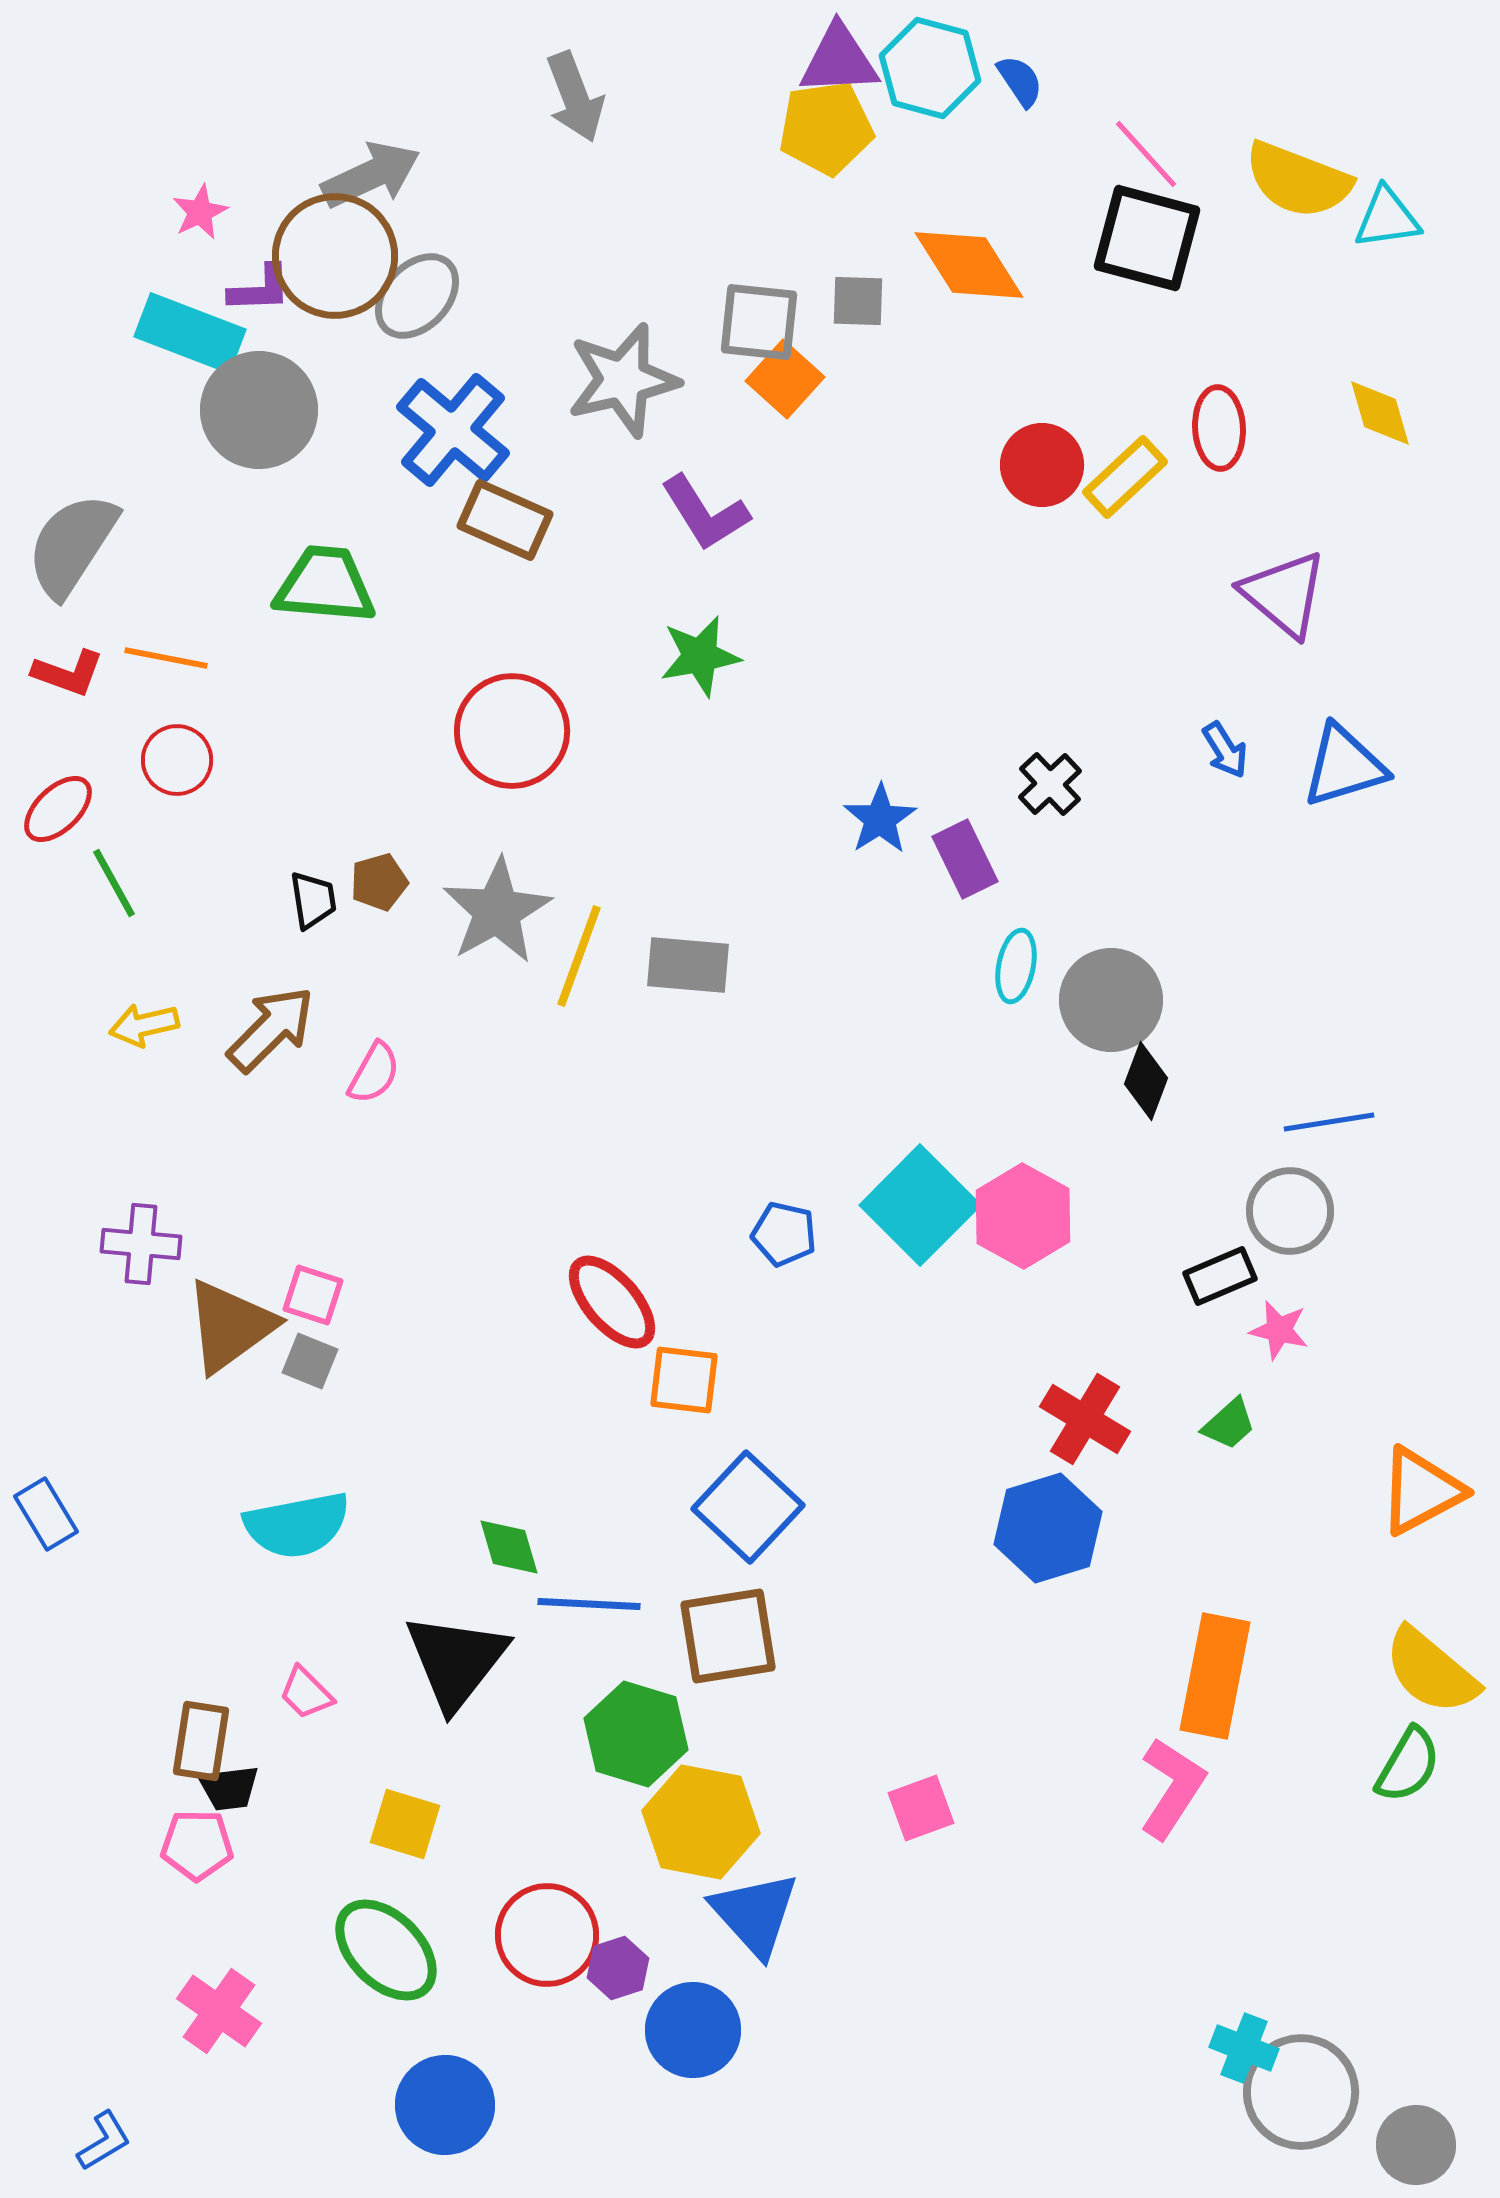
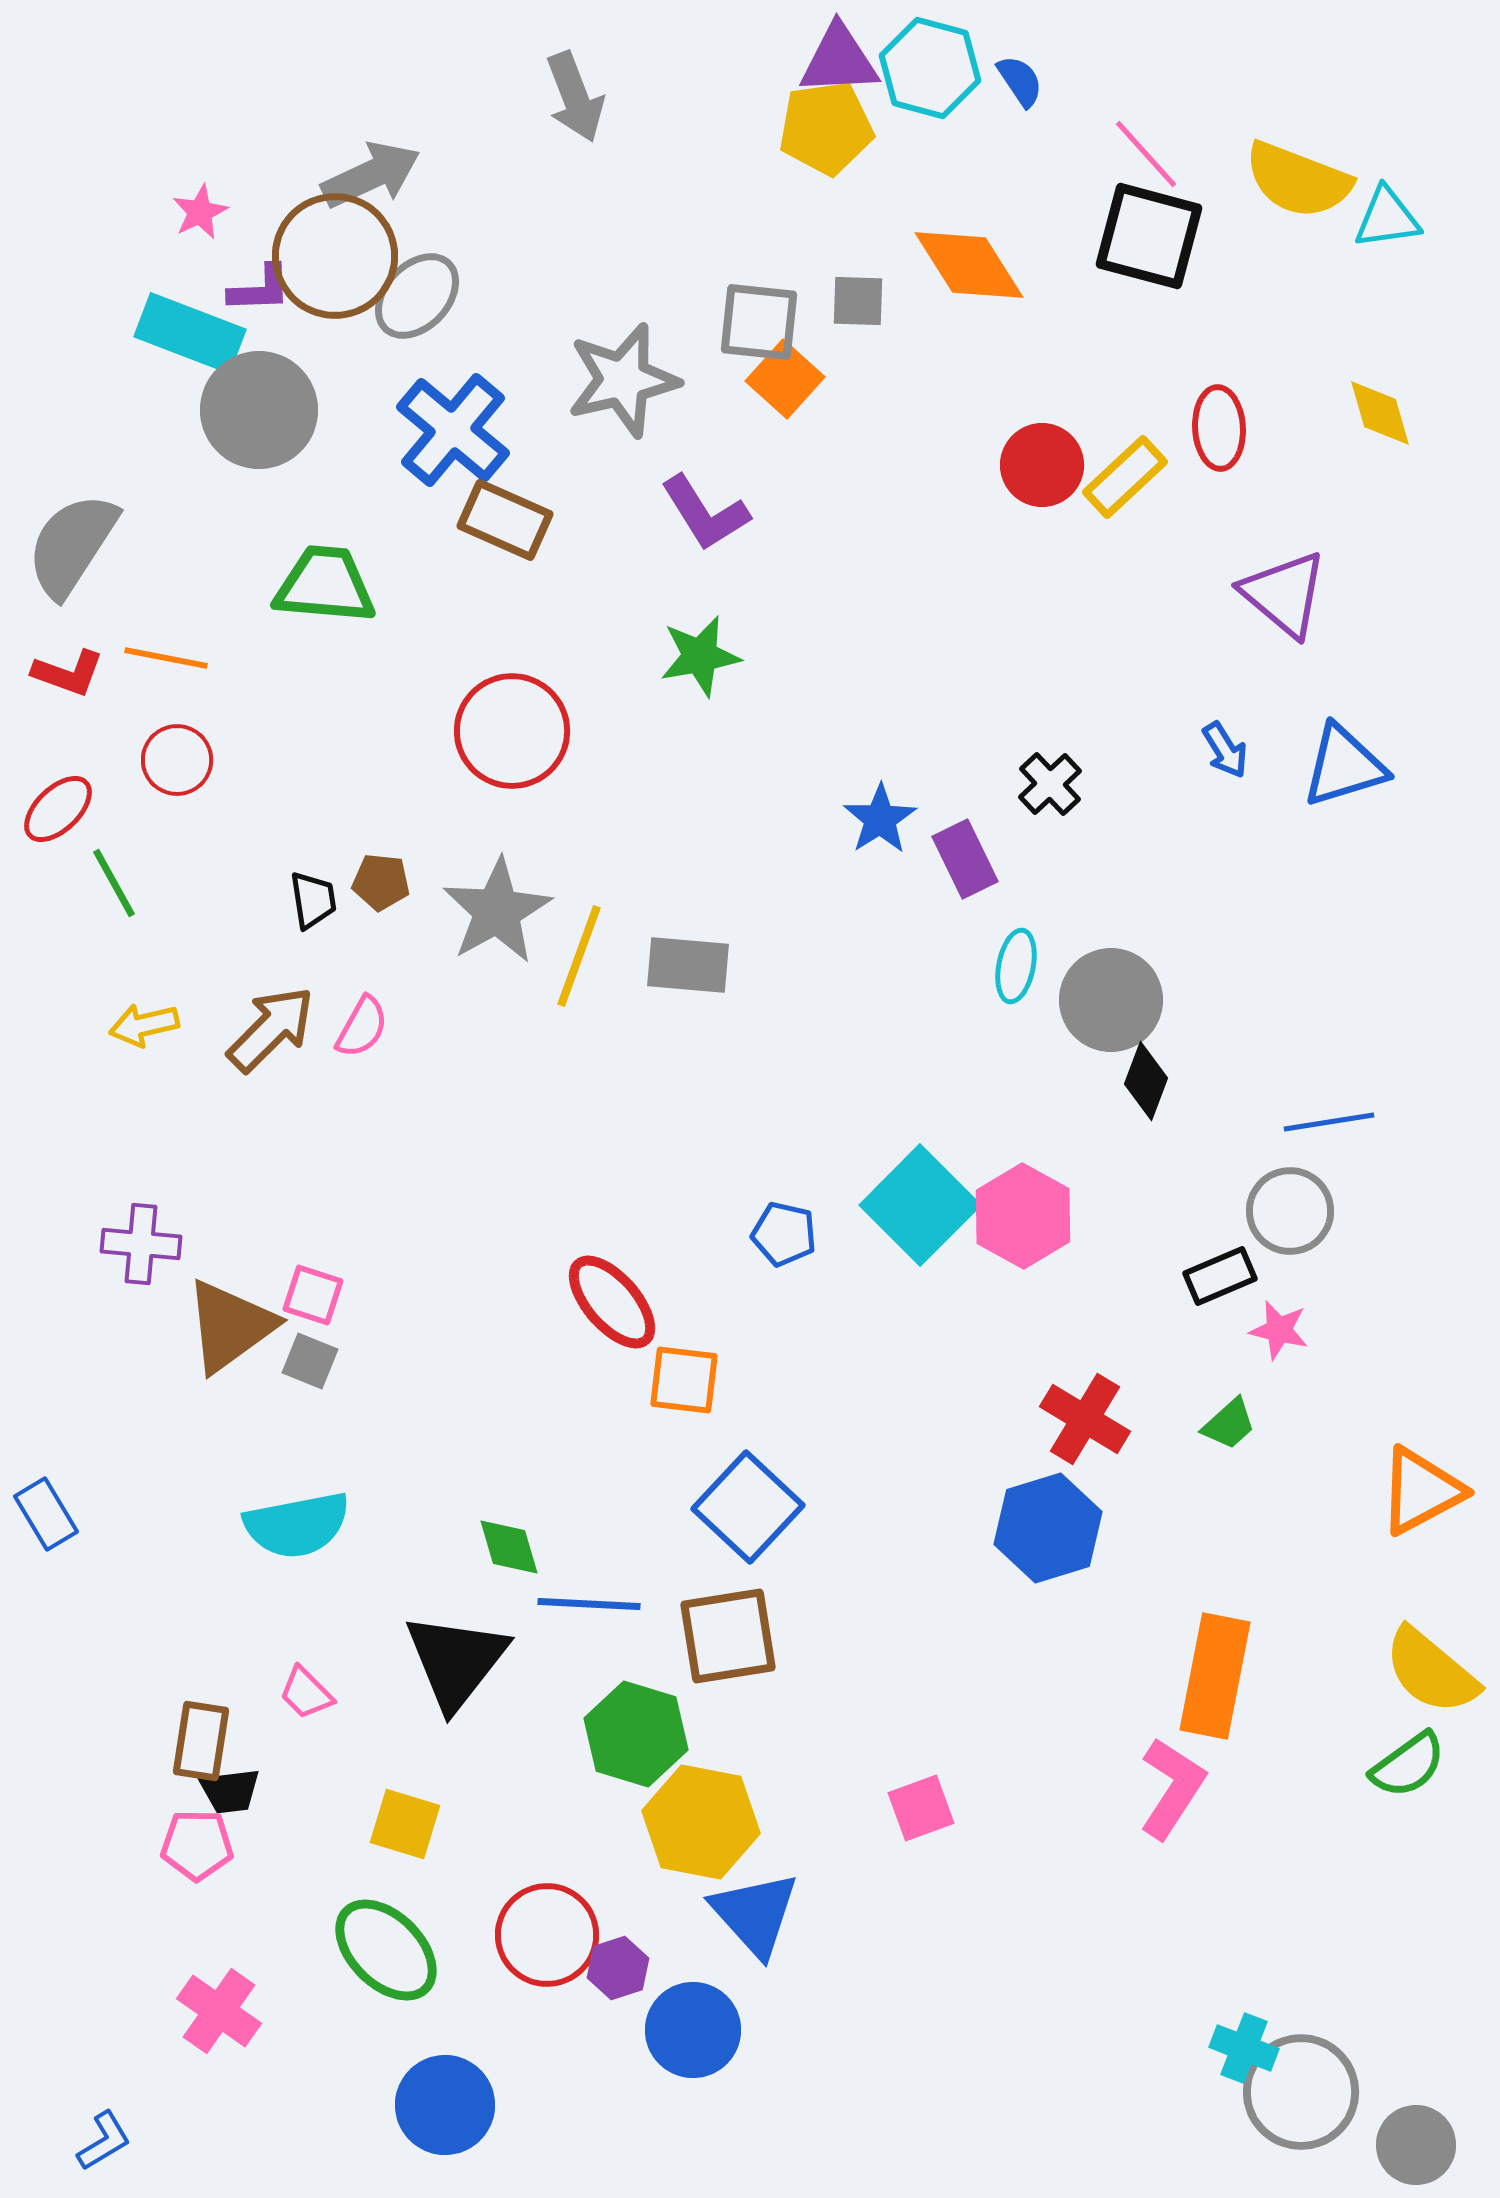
black square at (1147, 238): moved 2 px right, 2 px up
brown pentagon at (379, 882): moved 2 px right; rotated 22 degrees clockwise
pink semicircle at (374, 1073): moved 12 px left, 46 px up
green semicircle at (1408, 1765): rotated 24 degrees clockwise
black trapezoid at (229, 1788): moved 1 px right, 3 px down
